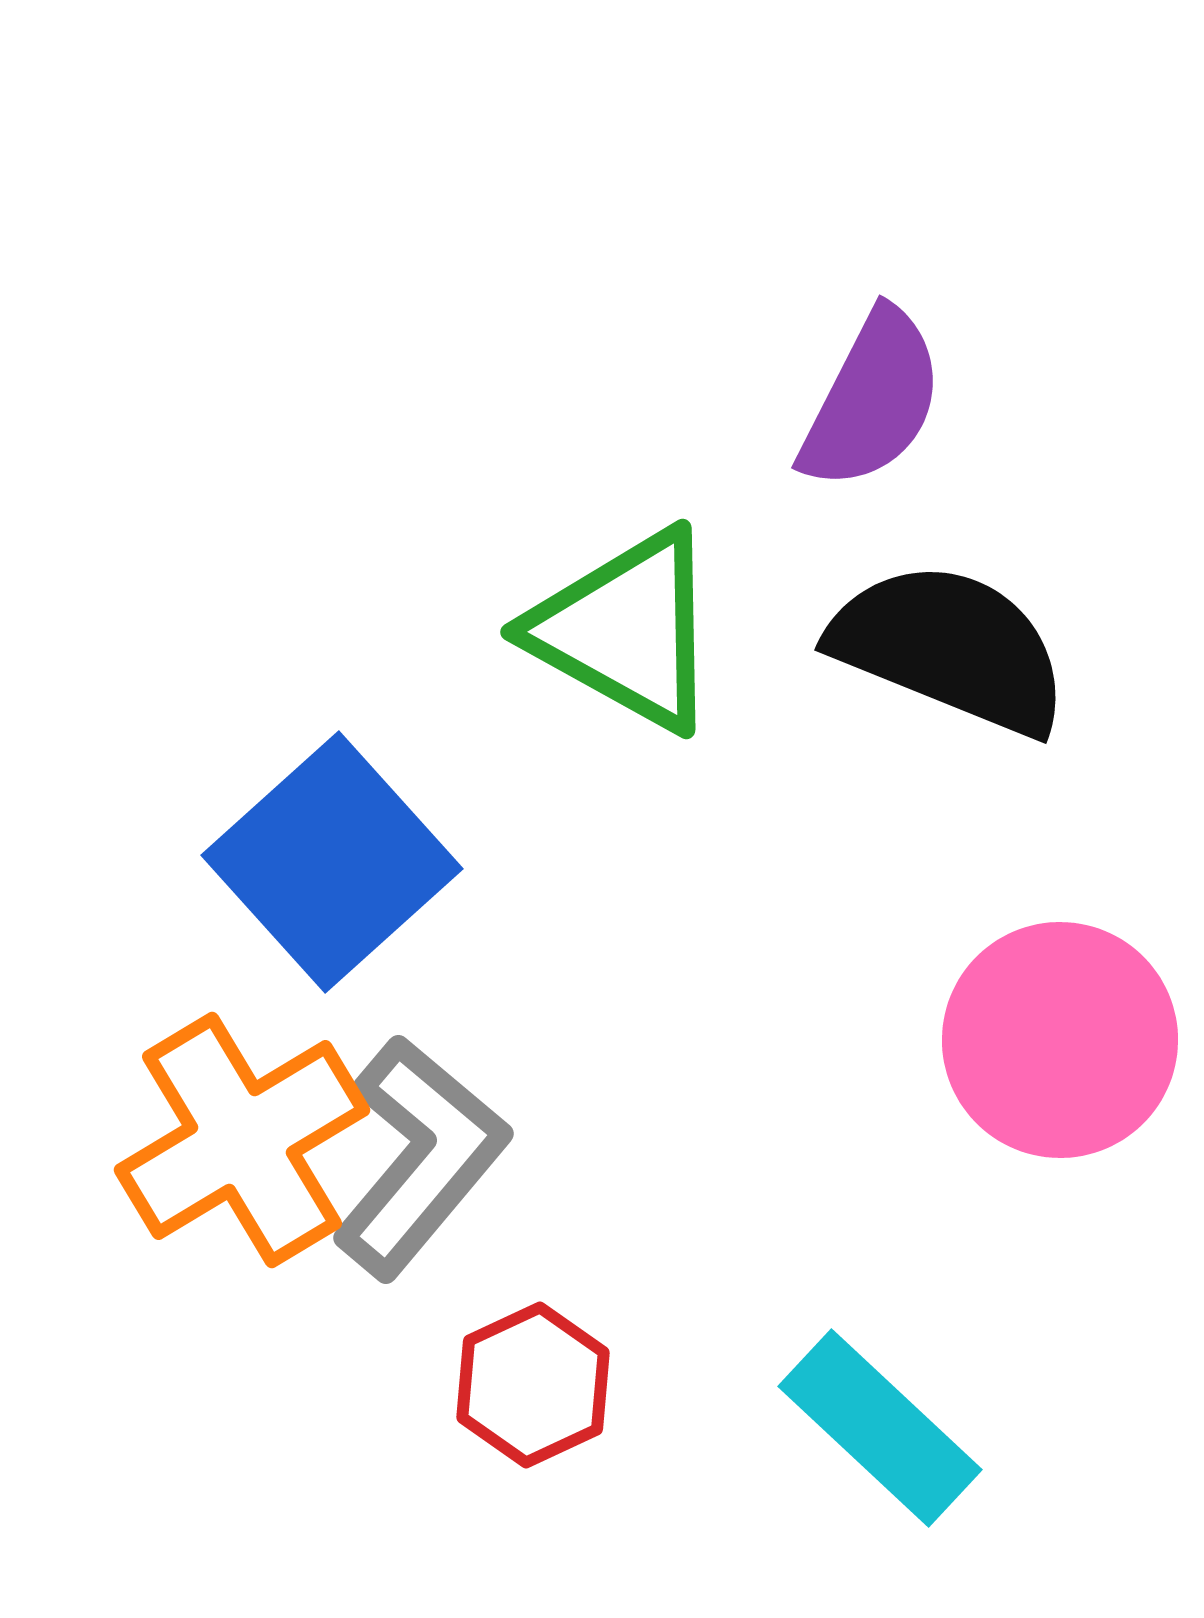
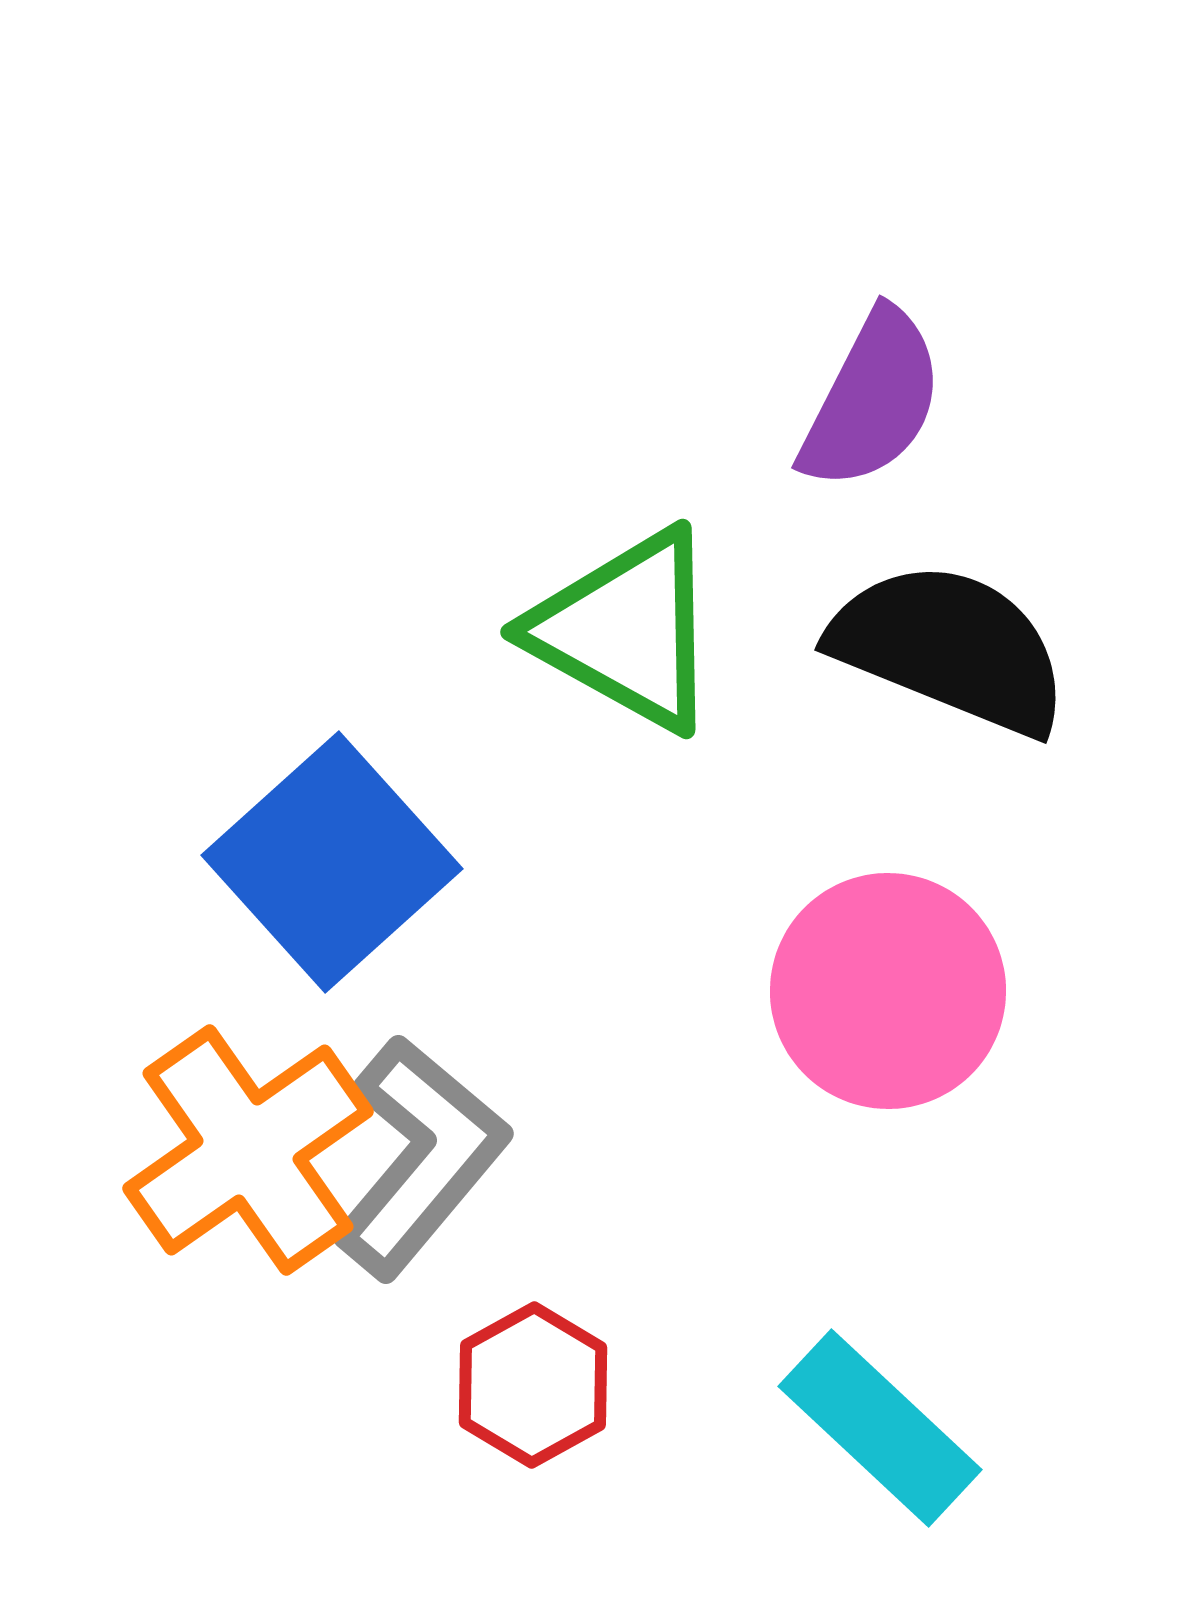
pink circle: moved 172 px left, 49 px up
orange cross: moved 6 px right, 10 px down; rotated 4 degrees counterclockwise
red hexagon: rotated 4 degrees counterclockwise
